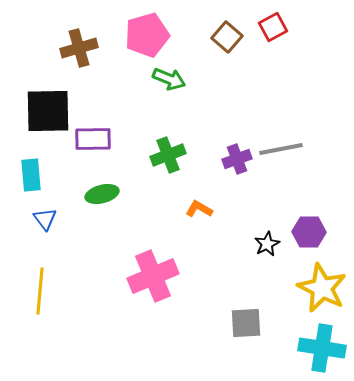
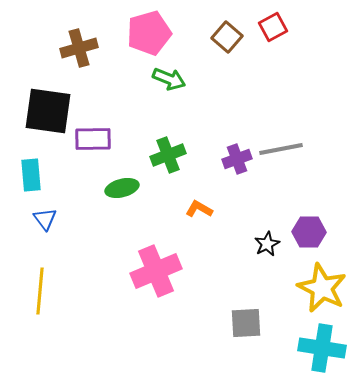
pink pentagon: moved 2 px right, 2 px up
black square: rotated 9 degrees clockwise
green ellipse: moved 20 px right, 6 px up
pink cross: moved 3 px right, 5 px up
